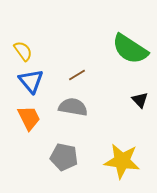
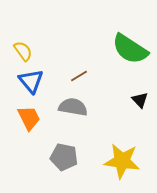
brown line: moved 2 px right, 1 px down
